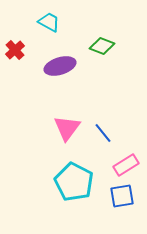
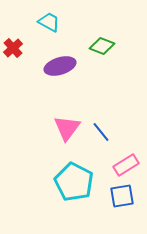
red cross: moved 2 px left, 2 px up
blue line: moved 2 px left, 1 px up
